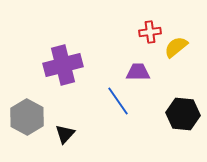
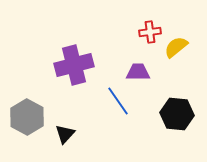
purple cross: moved 11 px right
black hexagon: moved 6 px left
